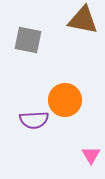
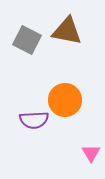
brown triangle: moved 16 px left, 11 px down
gray square: moved 1 px left; rotated 16 degrees clockwise
pink triangle: moved 2 px up
